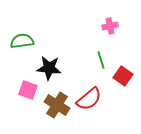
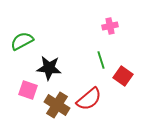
green semicircle: rotated 20 degrees counterclockwise
